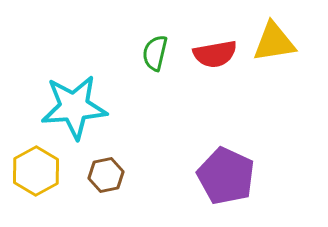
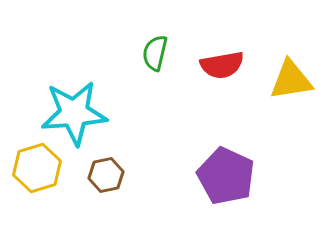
yellow triangle: moved 17 px right, 38 px down
red semicircle: moved 7 px right, 11 px down
cyan star: moved 6 px down
yellow hexagon: moved 1 px right, 3 px up; rotated 12 degrees clockwise
